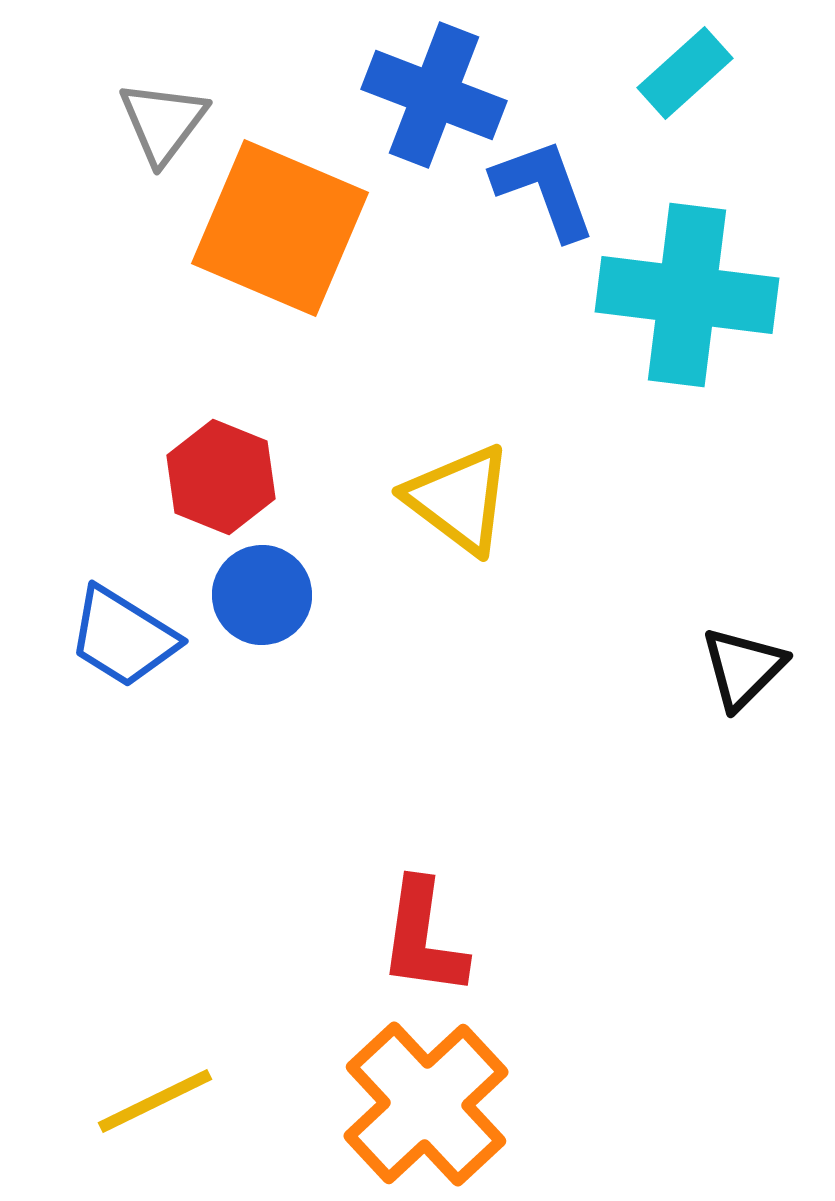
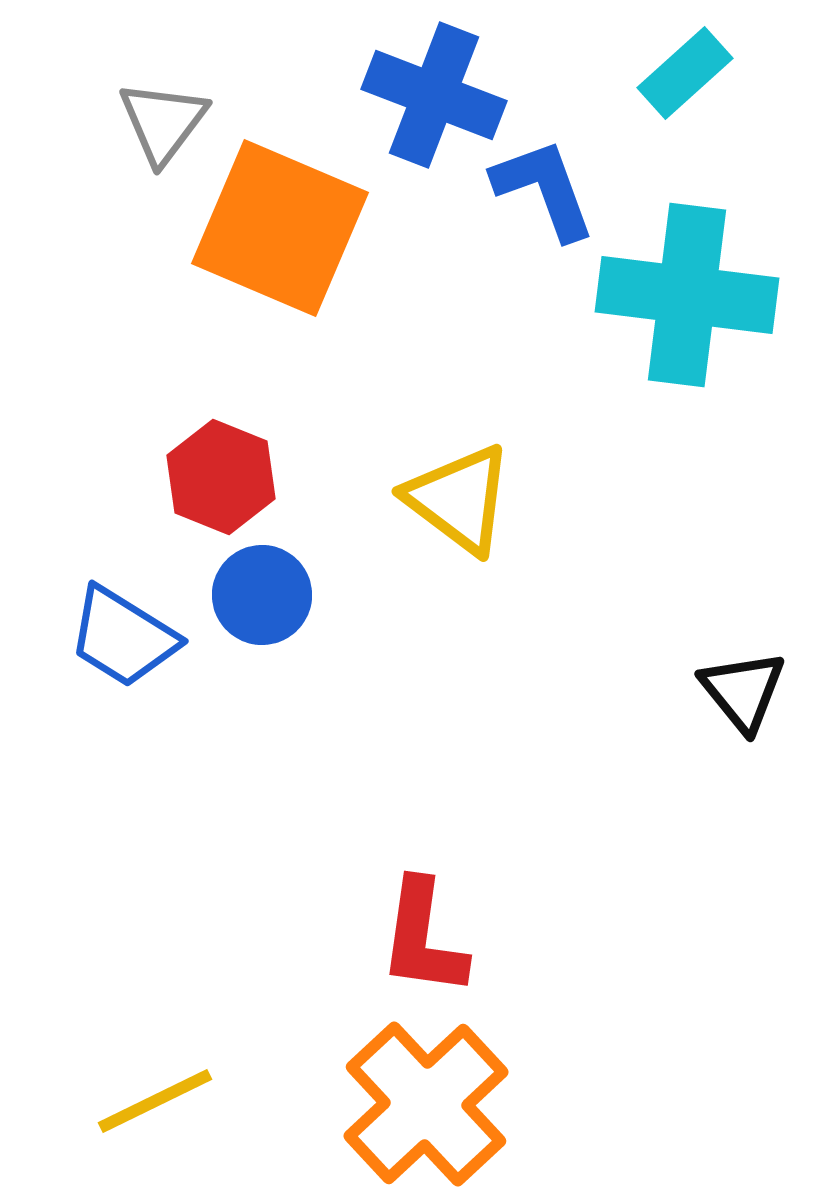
black triangle: moved 23 px down; rotated 24 degrees counterclockwise
